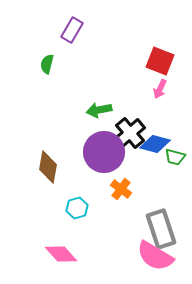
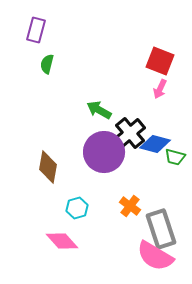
purple rectangle: moved 36 px left; rotated 15 degrees counterclockwise
green arrow: rotated 40 degrees clockwise
orange cross: moved 9 px right, 17 px down
pink diamond: moved 1 px right, 13 px up
